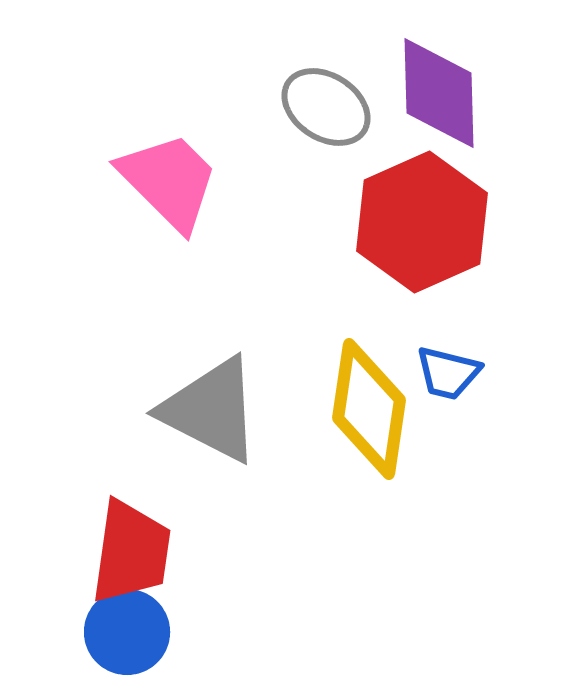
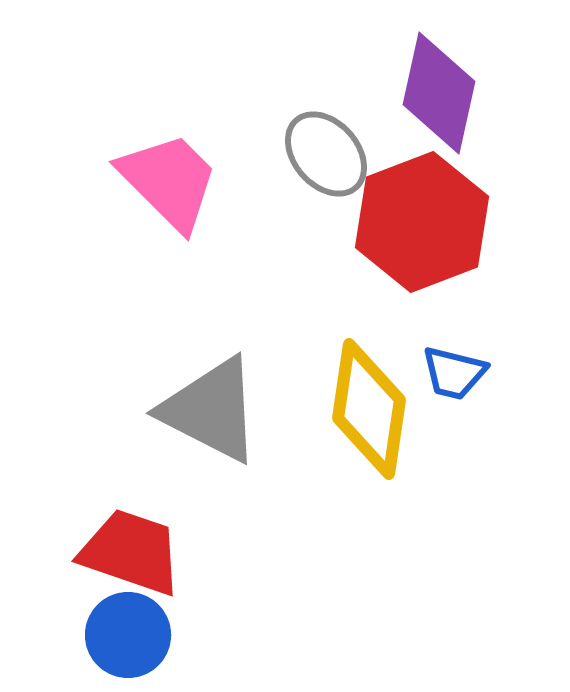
purple diamond: rotated 14 degrees clockwise
gray ellipse: moved 47 px down; rotated 16 degrees clockwise
red hexagon: rotated 3 degrees clockwise
blue trapezoid: moved 6 px right
red trapezoid: rotated 79 degrees counterclockwise
blue circle: moved 1 px right, 3 px down
